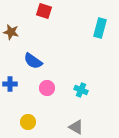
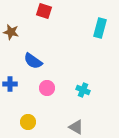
cyan cross: moved 2 px right
